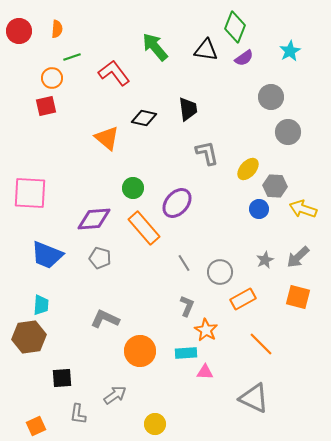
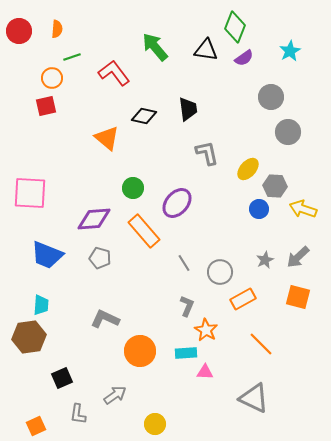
black diamond at (144, 118): moved 2 px up
orange rectangle at (144, 228): moved 3 px down
black square at (62, 378): rotated 20 degrees counterclockwise
